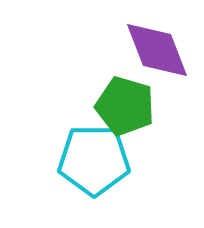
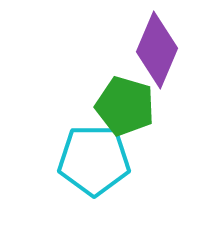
purple diamond: rotated 44 degrees clockwise
